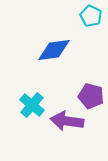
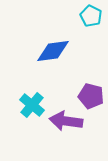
blue diamond: moved 1 px left, 1 px down
purple arrow: moved 1 px left
